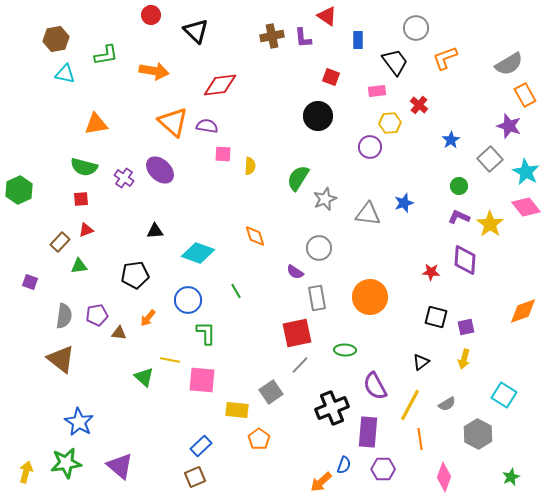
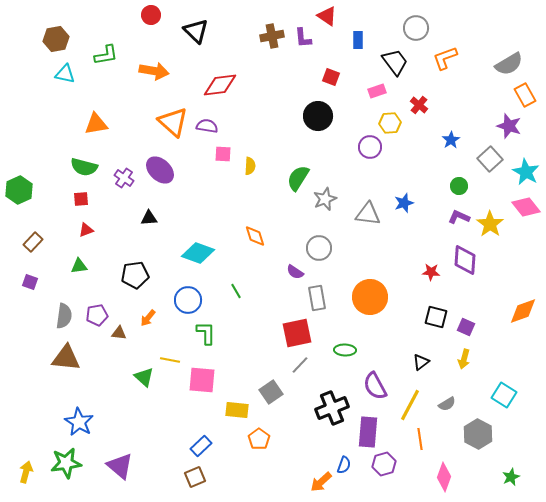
pink rectangle at (377, 91): rotated 12 degrees counterclockwise
black triangle at (155, 231): moved 6 px left, 13 px up
brown rectangle at (60, 242): moved 27 px left
purple square at (466, 327): rotated 36 degrees clockwise
brown triangle at (61, 359): moved 5 px right, 1 px up; rotated 32 degrees counterclockwise
purple hexagon at (383, 469): moved 1 px right, 5 px up; rotated 15 degrees counterclockwise
